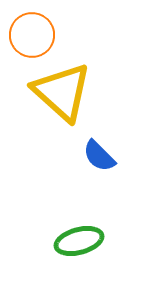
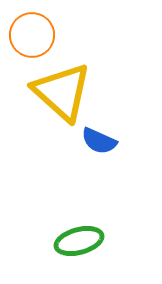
blue semicircle: moved 15 px up; rotated 21 degrees counterclockwise
